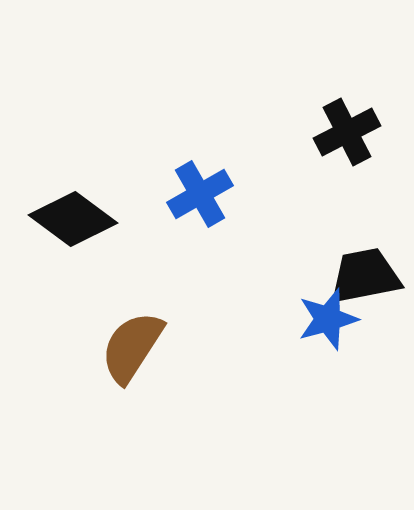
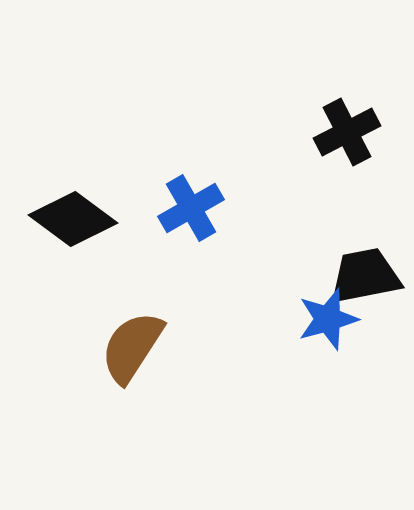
blue cross: moved 9 px left, 14 px down
